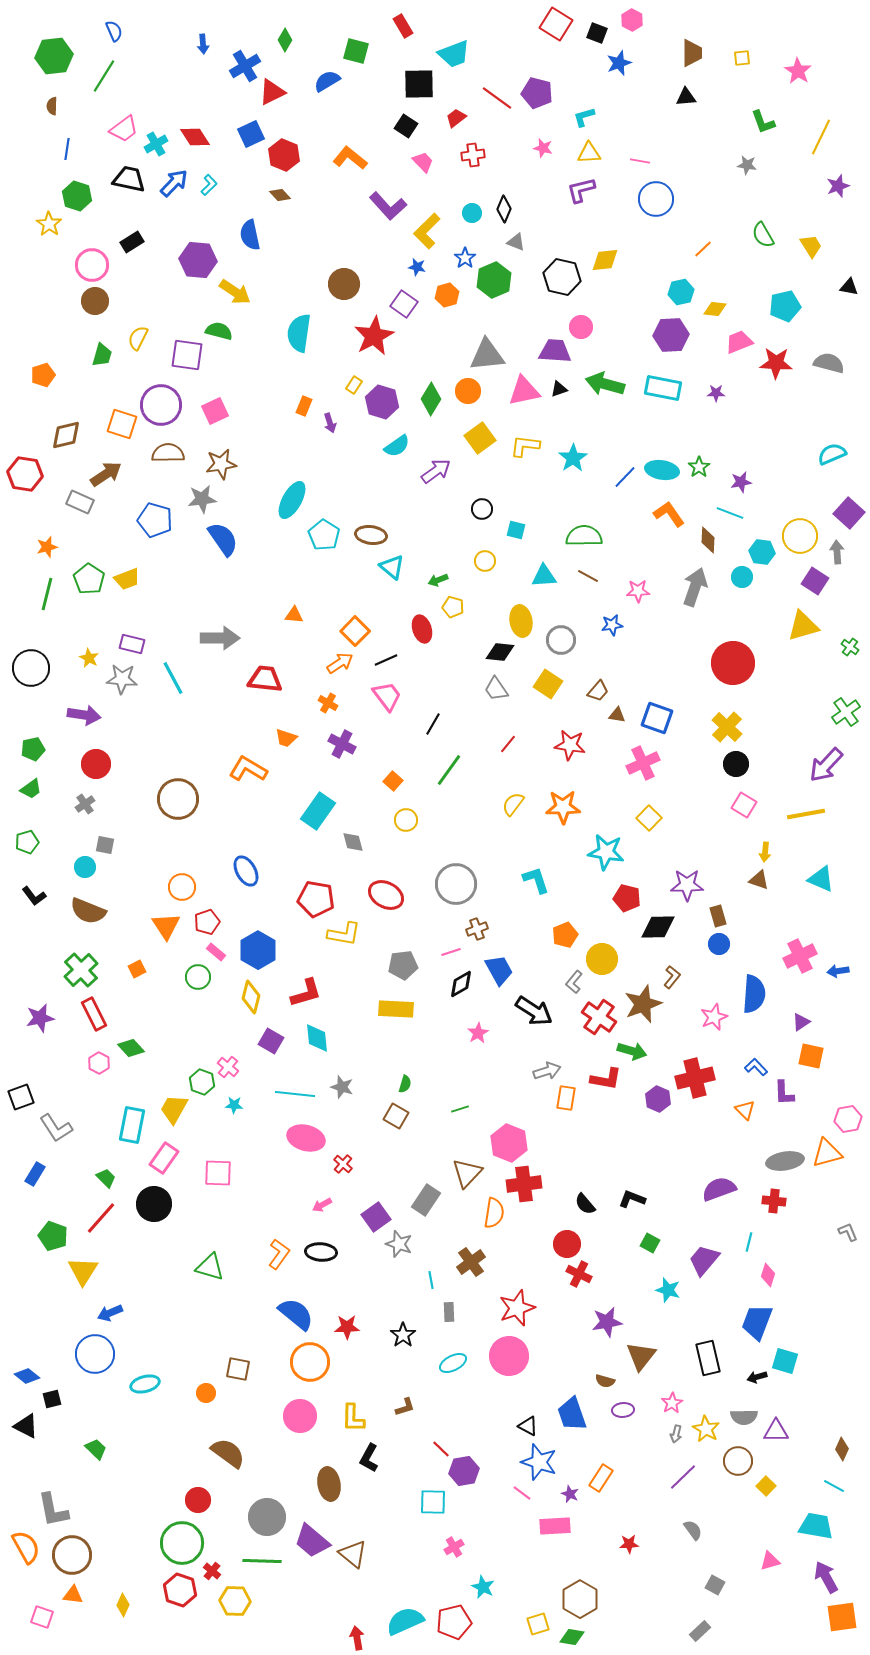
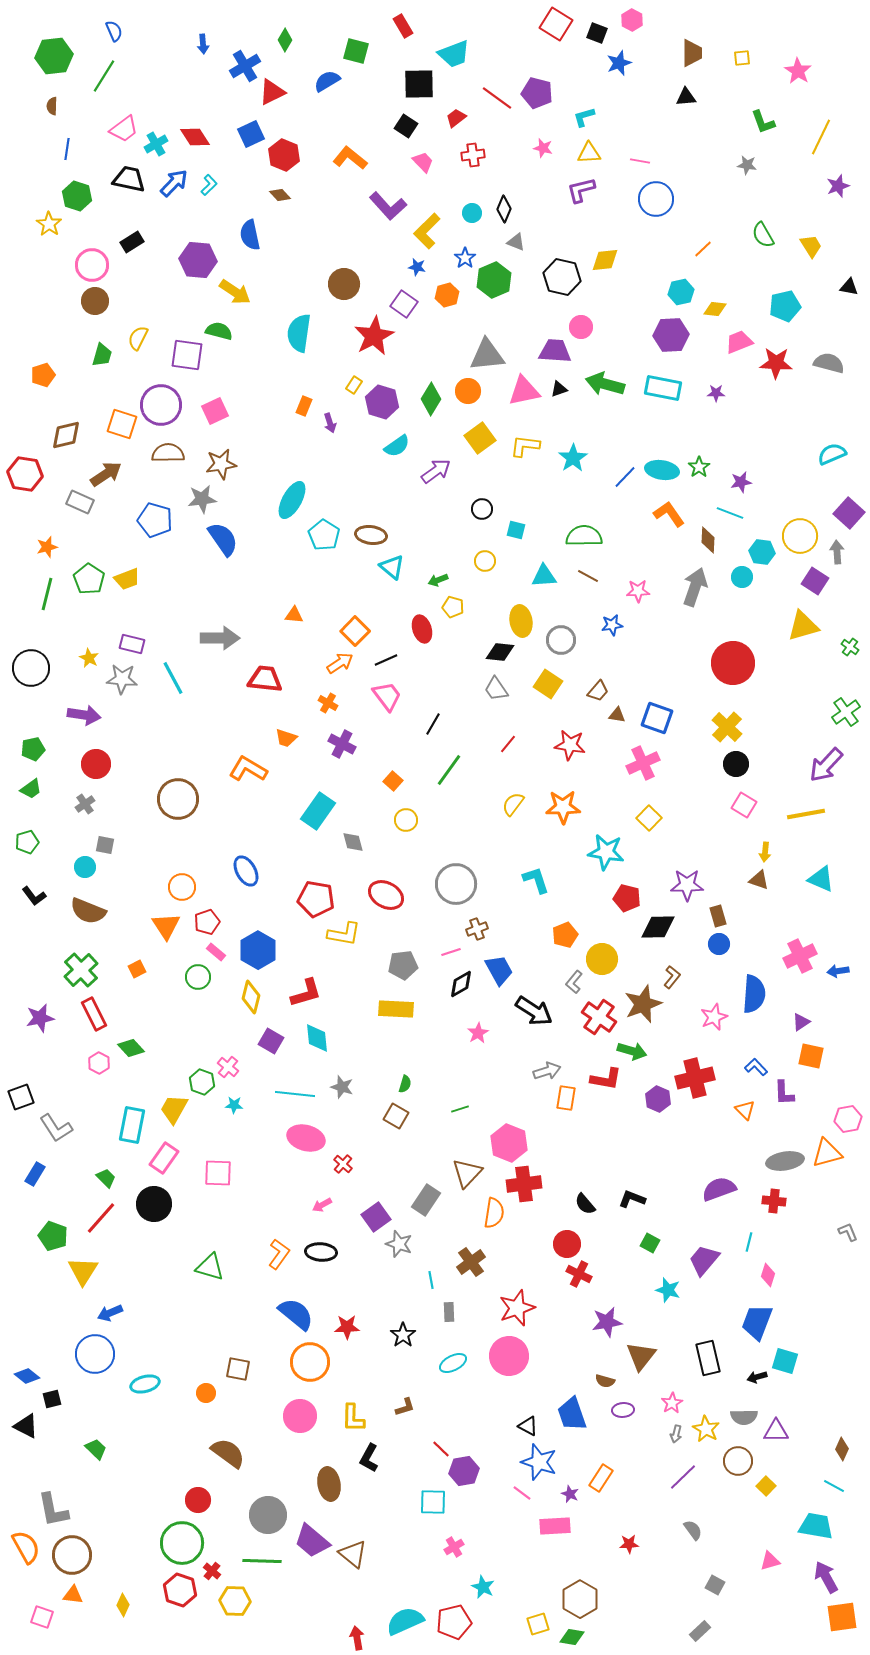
gray circle at (267, 1517): moved 1 px right, 2 px up
